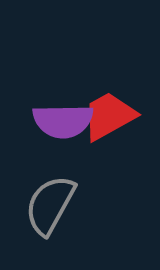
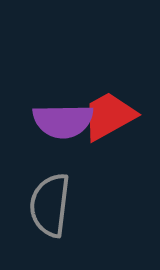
gray semicircle: rotated 22 degrees counterclockwise
